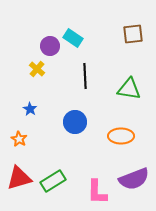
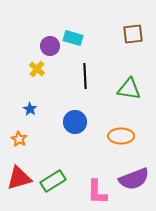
cyan rectangle: rotated 18 degrees counterclockwise
